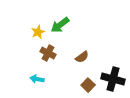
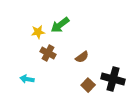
yellow star: rotated 16 degrees clockwise
cyan arrow: moved 10 px left
